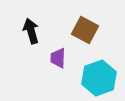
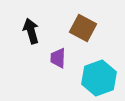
brown square: moved 2 px left, 2 px up
